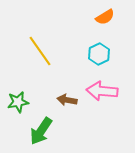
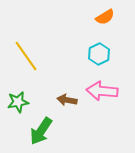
yellow line: moved 14 px left, 5 px down
